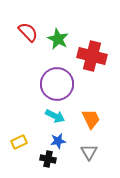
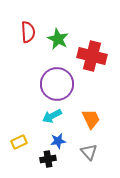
red semicircle: rotated 40 degrees clockwise
cyan arrow: moved 3 px left; rotated 126 degrees clockwise
gray triangle: rotated 12 degrees counterclockwise
black cross: rotated 21 degrees counterclockwise
